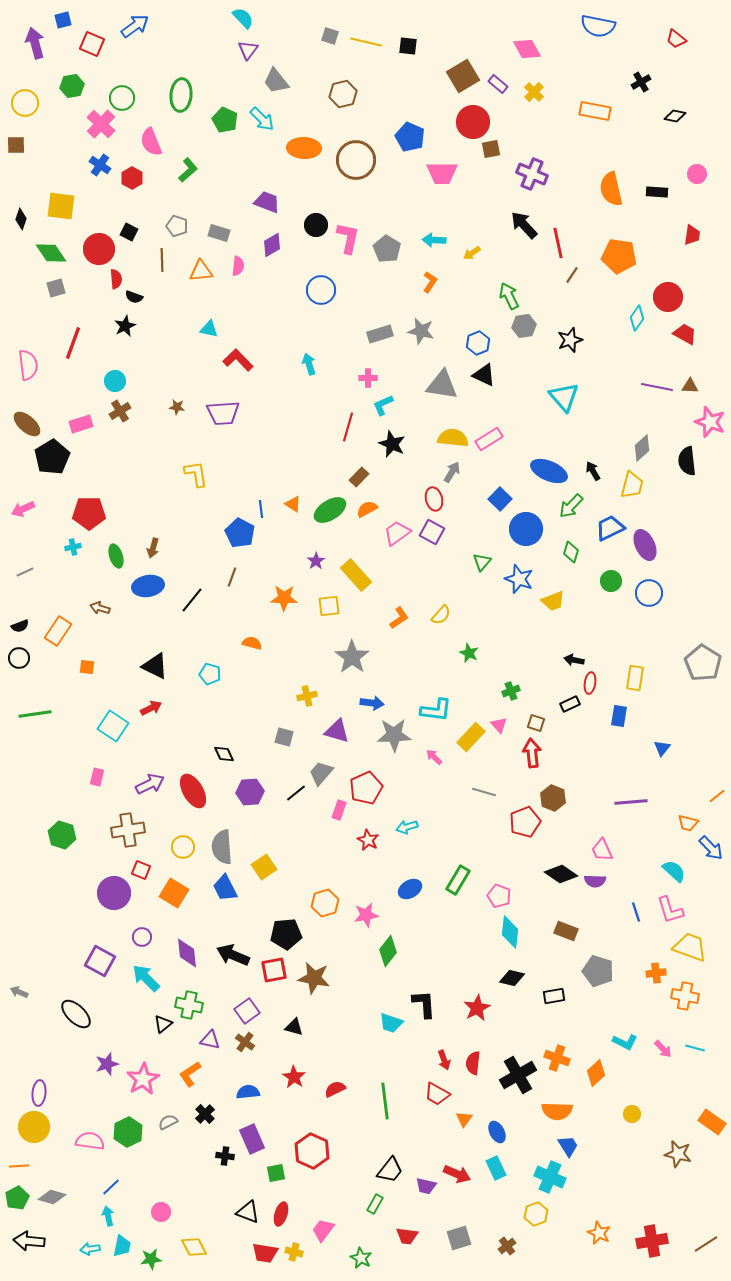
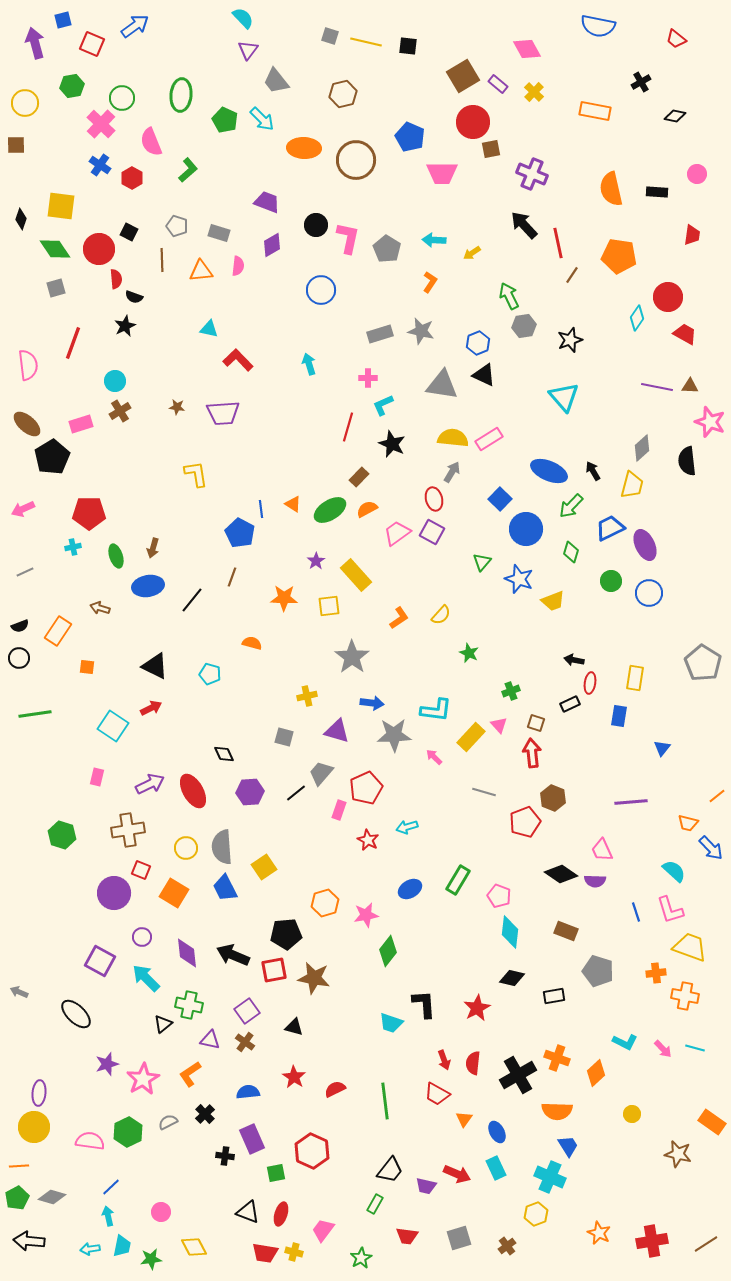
green diamond at (51, 253): moved 4 px right, 4 px up
yellow circle at (183, 847): moved 3 px right, 1 px down
green star at (361, 1258): rotated 15 degrees clockwise
